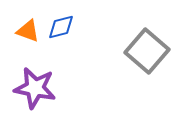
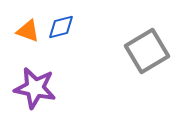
gray square: rotated 18 degrees clockwise
